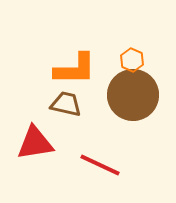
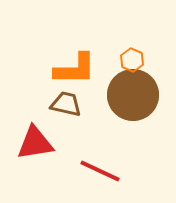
red line: moved 6 px down
